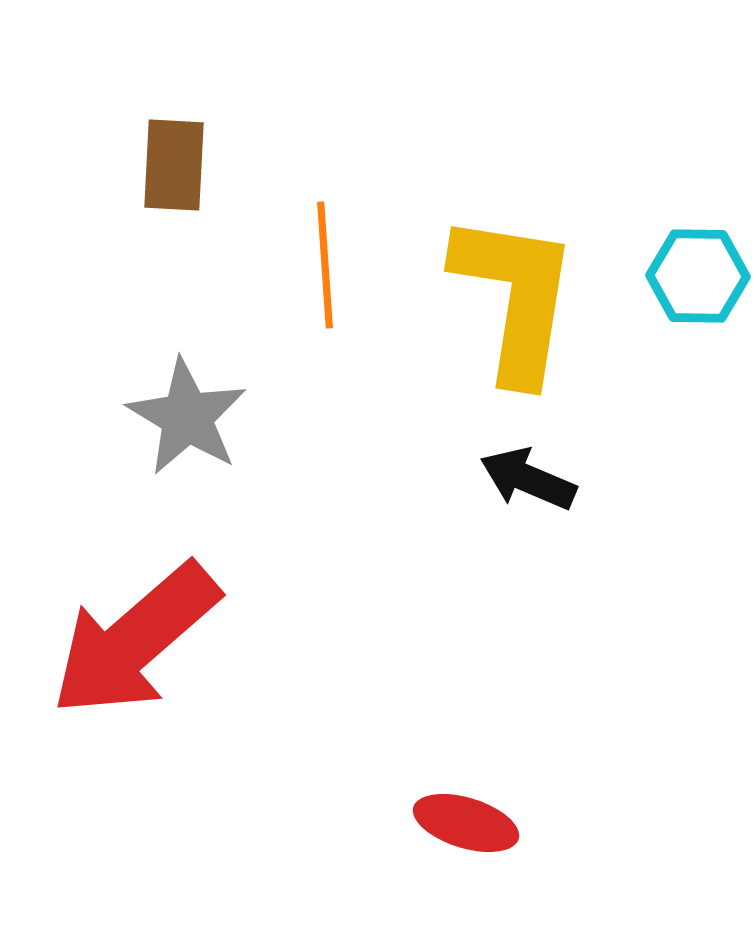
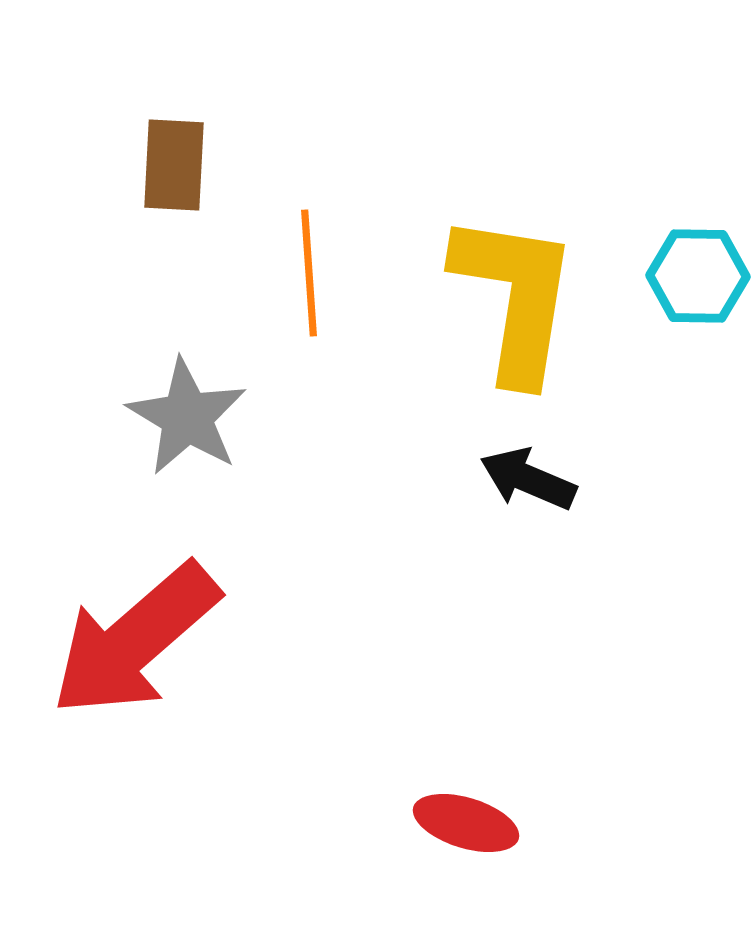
orange line: moved 16 px left, 8 px down
